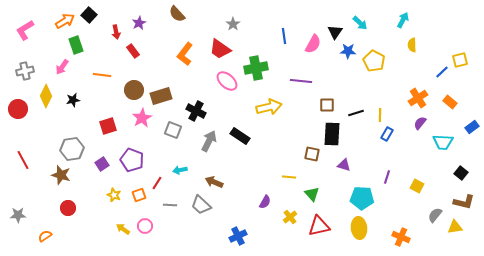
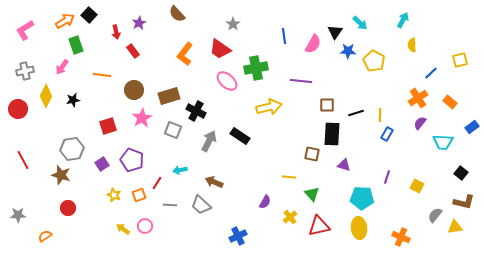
blue line at (442, 72): moved 11 px left, 1 px down
brown rectangle at (161, 96): moved 8 px right
